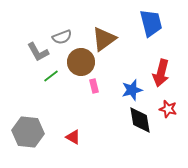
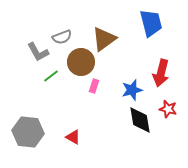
pink rectangle: rotated 32 degrees clockwise
